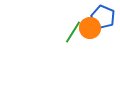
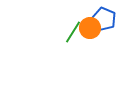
blue pentagon: moved 1 px right, 2 px down
